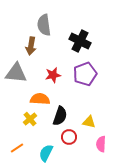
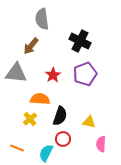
gray semicircle: moved 2 px left, 6 px up
brown arrow: rotated 30 degrees clockwise
red star: rotated 21 degrees counterclockwise
red circle: moved 6 px left, 2 px down
orange line: rotated 56 degrees clockwise
